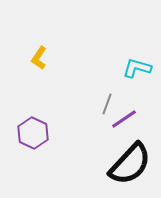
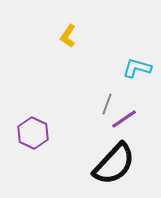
yellow L-shape: moved 29 px right, 22 px up
black semicircle: moved 16 px left
